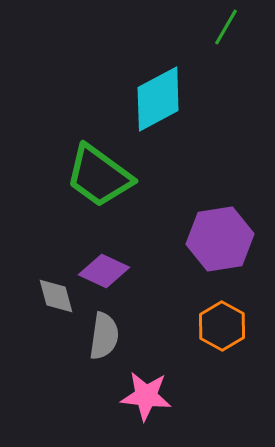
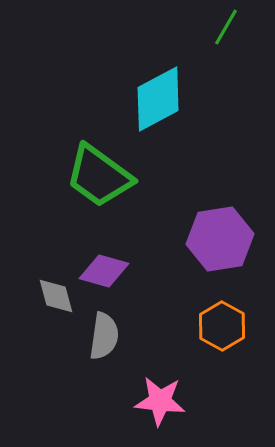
purple diamond: rotated 9 degrees counterclockwise
pink star: moved 14 px right, 5 px down
